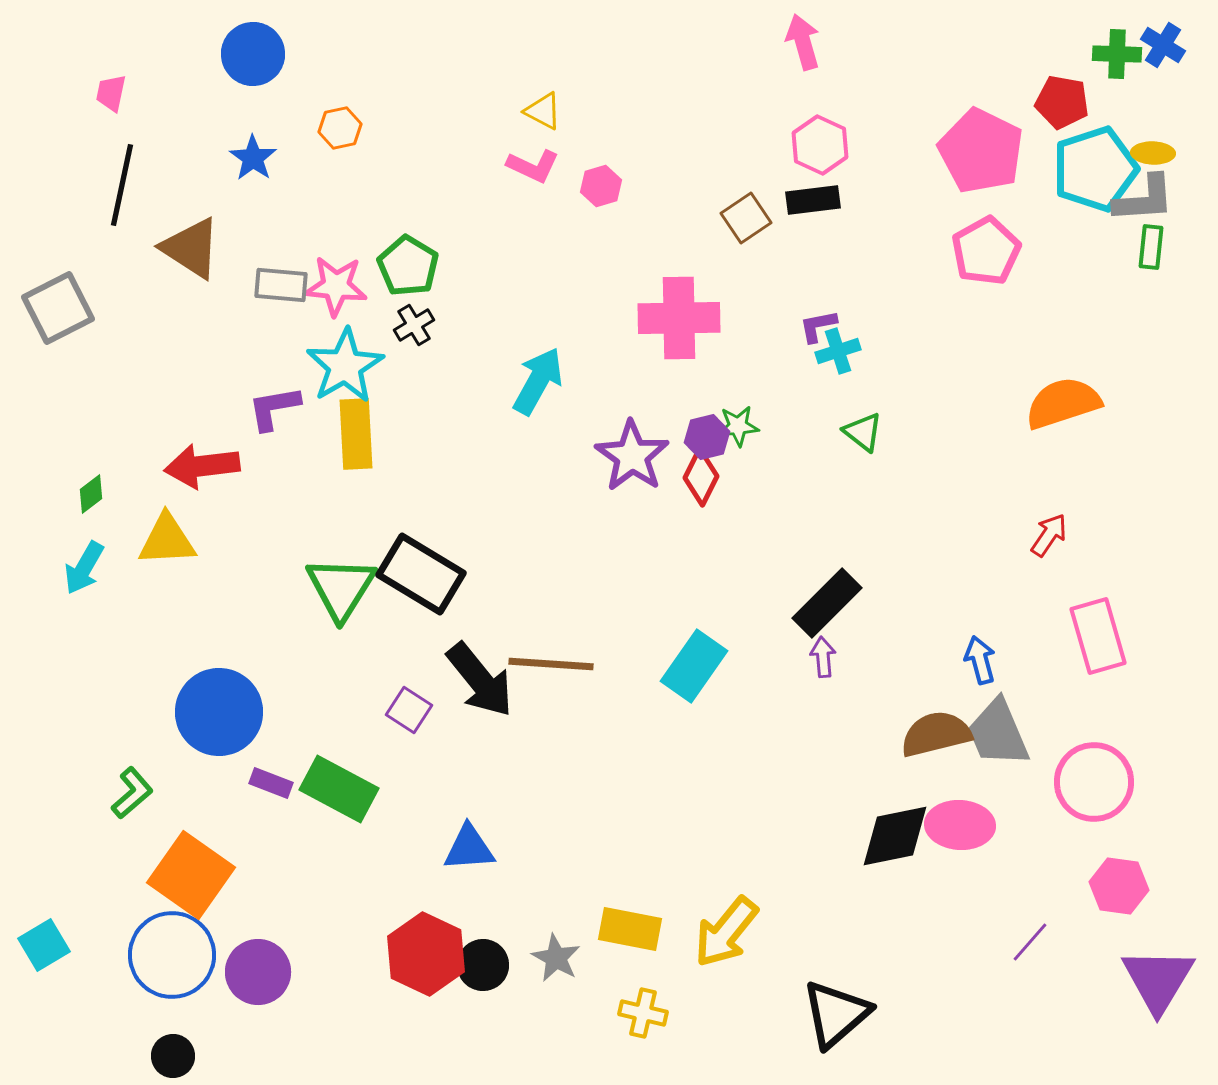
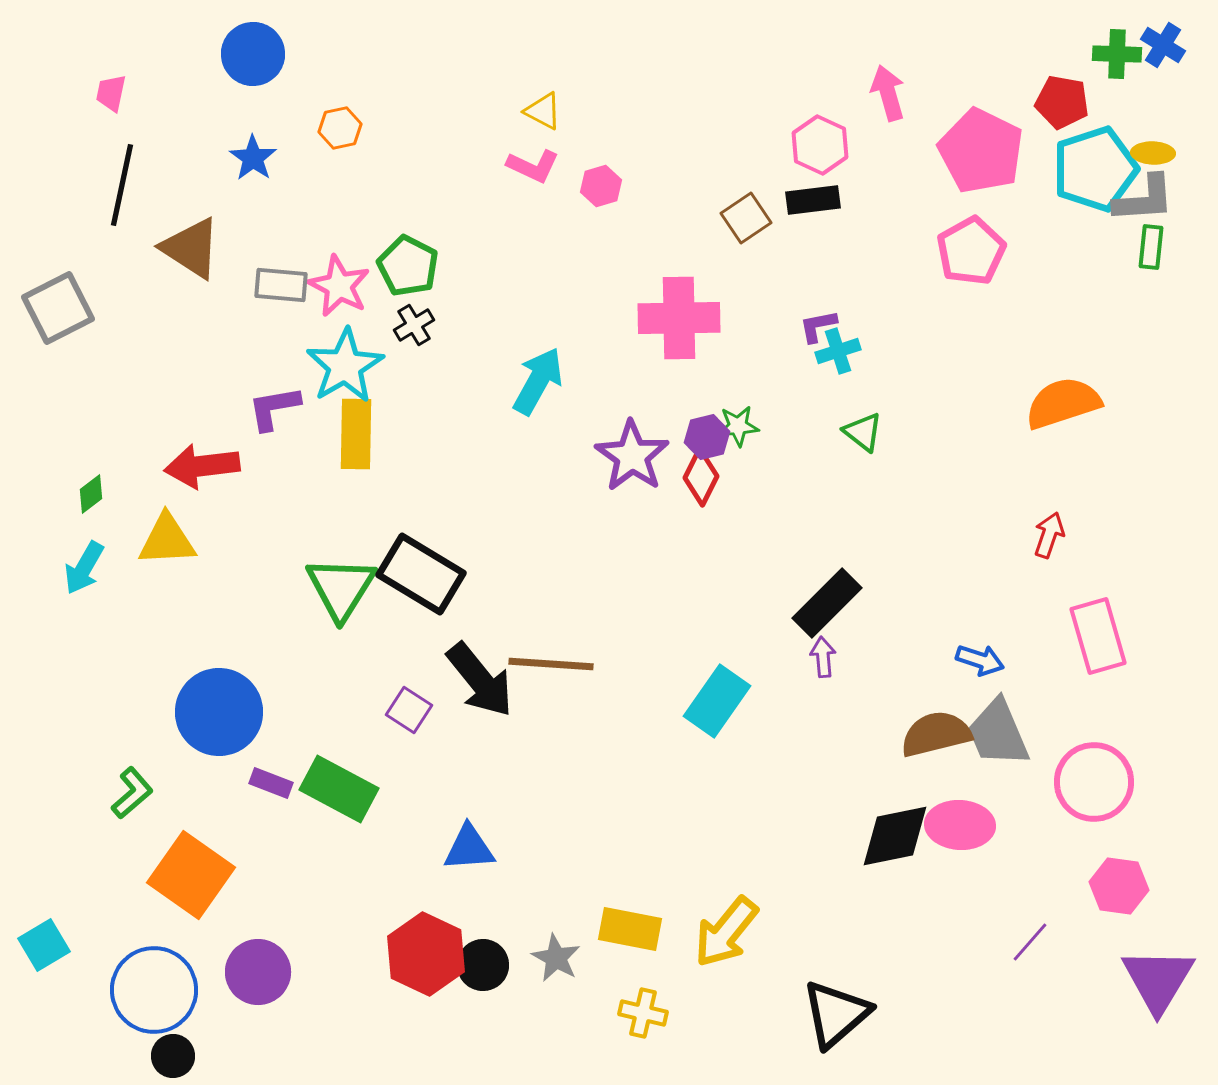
pink arrow at (803, 42): moved 85 px right, 51 px down
pink pentagon at (986, 251): moved 15 px left
green pentagon at (408, 266): rotated 4 degrees counterclockwise
pink star at (336, 286): moved 3 px right; rotated 22 degrees clockwise
yellow rectangle at (356, 434): rotated 4 degrees clockwise
red arrow at (1049, 535): rotated 15 degrees counterclockwise
blue arrow at (980, 660): rotated 123 degrees clockwise
cyan rectangle at (694, 666): moved 23 px right, 35 px down
blue circle at (172, 955): moved 18 px left, 35 px down
